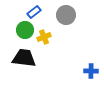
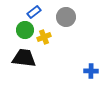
gray circle: moved 2 px down
